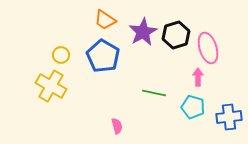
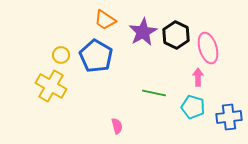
black hexagon: rotated 16 degrees counterclockwise
blue pentagon: moved 7 px left
